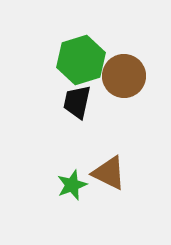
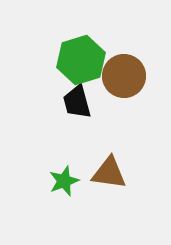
black trapezoid: rotated 27 degrees counterclockwise
brown triangle: rotated 18 degrees counterclockwise
green star: moved 8 px left, 4 px up
